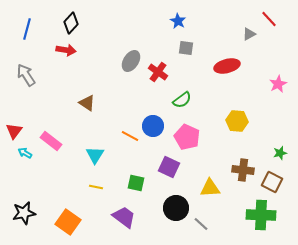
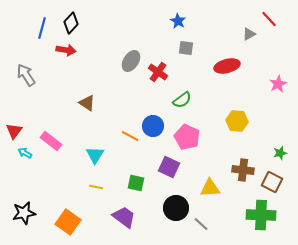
blue line: moved 15 px right, 1 px up
